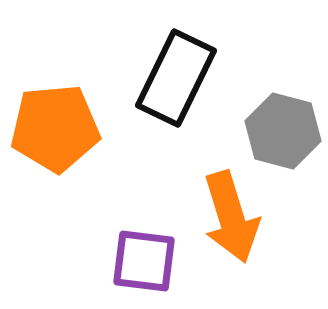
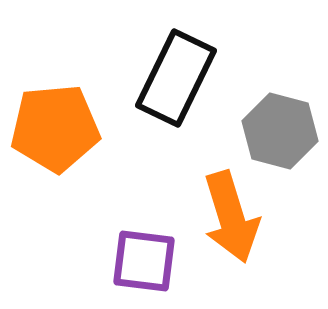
gray hexagon: moved 3 px left
